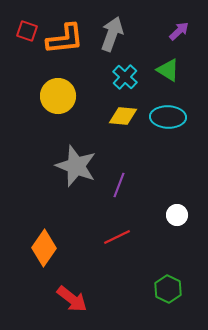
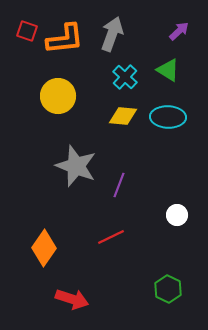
red line: moved 6 px left
red arrow: rotated 20 degrees counterclockwise
